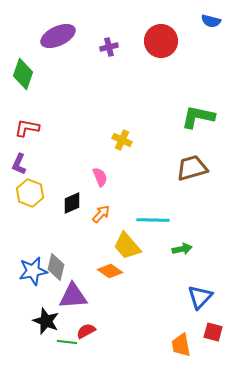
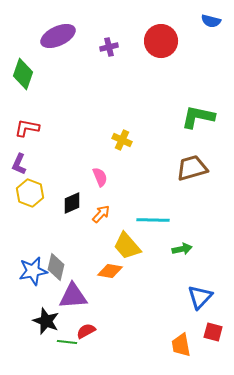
orange diamond: rotated 25 degrees counterclockwise
